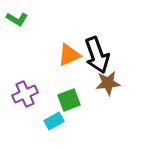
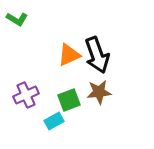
brown star: moved 9 px left, 9 px down
purple cross: moved 1 px right, 1 px down
